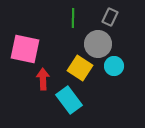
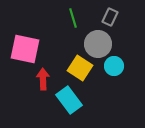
green line: rotated 18 degrees counterclockwise
